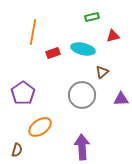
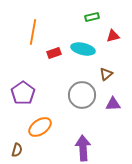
red rectangle: moved 1 px right
brown triangle: moved 4 px right, 2 px down
purple triangle: moved 8 px left, 5 px down
purple arrow: moved 1 px right, 1 px down
